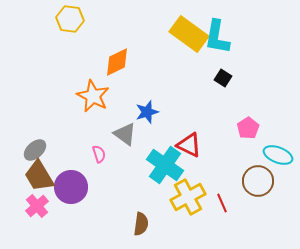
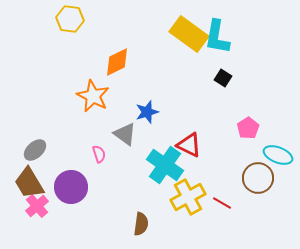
brown trapezoid: moved 10 px left, 7 px down
brown circle: moved 3 px up
red line: rotated 36 degrees counterclockwise
